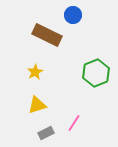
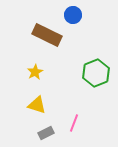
yellow triangle: rotated 36 degrees clockwise
pink line: rotated 12 degrees counterclockwise
